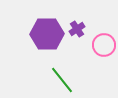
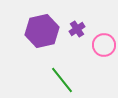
purple hexagon: moved 5 px left, 3 px up; rotated 12 degrees counterclockwise
